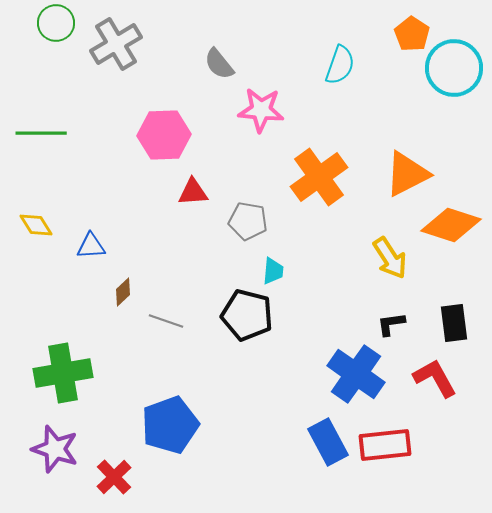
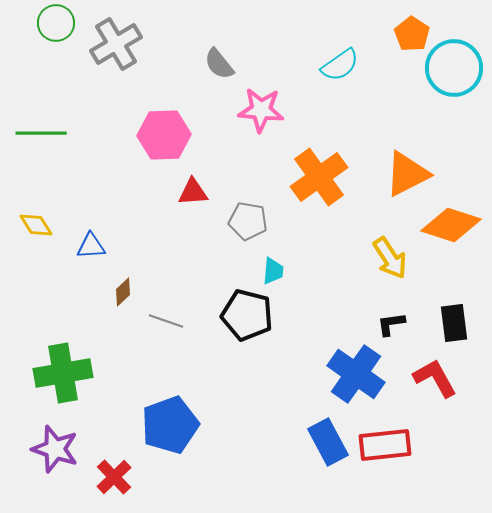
cyan semicircle: rotated 36 degrees clockwise
